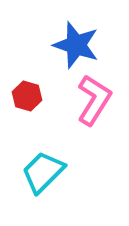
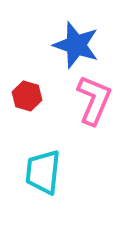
pink L-shape: rotated 9 degrees counterclockwise
cyan trapezoid: rotated 39 degrees counterclockwise
